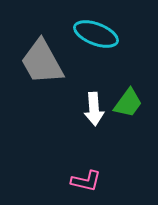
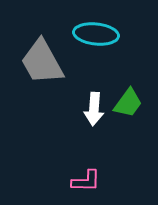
cyan ellipse: rotated 15 degrees counterclockwise
white arrow: rotated 8 degrees clockwise
pink L-shape: rotated 12 degrees counterclockwise
